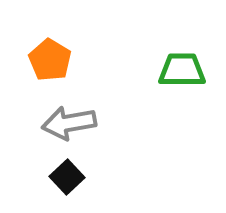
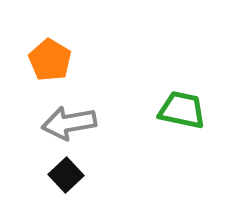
green trapezoid: moved 40 px down; rotated 12 degrees clockwise
black square: moved 1 px left, 2 px up
